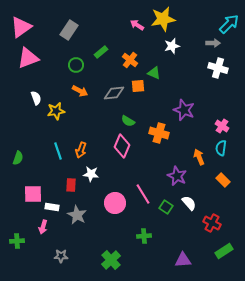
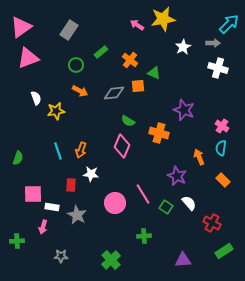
white star at (172, 46): moved 11 px right, 1 px down; rotated 14 degrees counterclockwise
